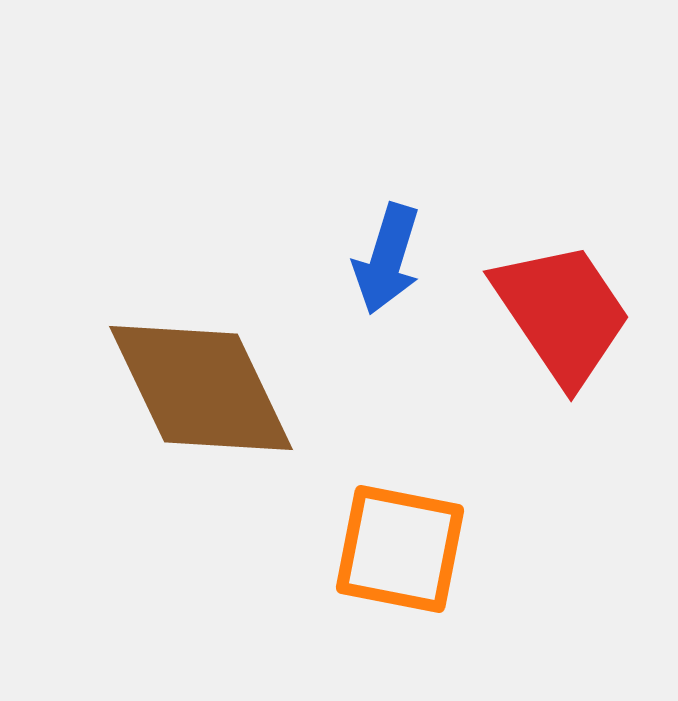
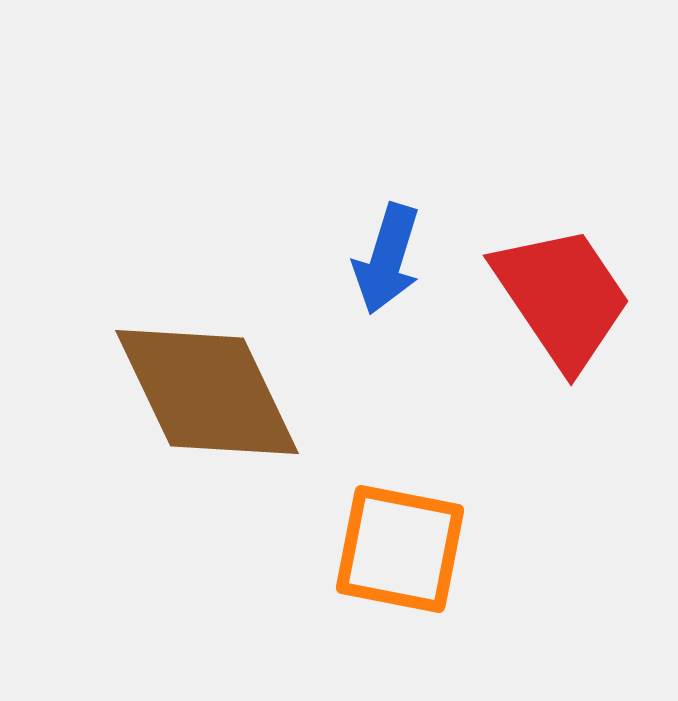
red trapezoid: moved 16 px up
brown diamond: moved 6 px right, 4 px down
